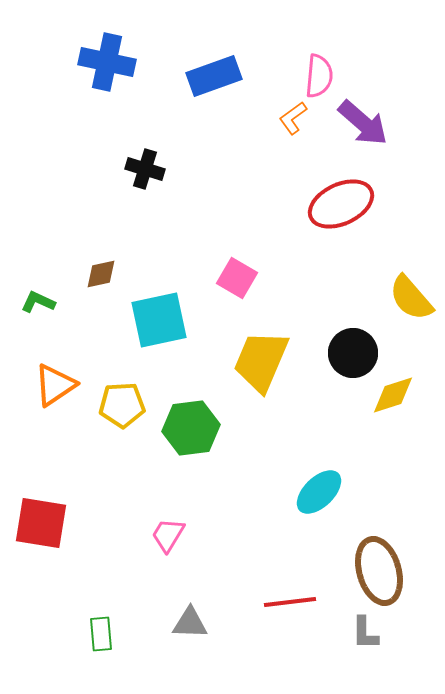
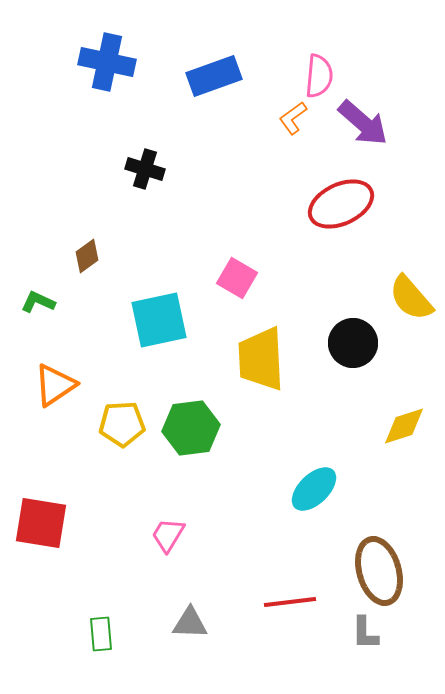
brown diamond: moved 14 px left, 18 px up; rotated 24 degrees counterclockwise
black circle: moved 10 px up
yellow trapezoid: moved 2 px up; rotated 26 degrees counterclockwise
yellow diamond: moved 11 px right, 31 px down
yellow pentagon: moved 19 px down
cyan ellipse: moved 5 px left, 3 px up
